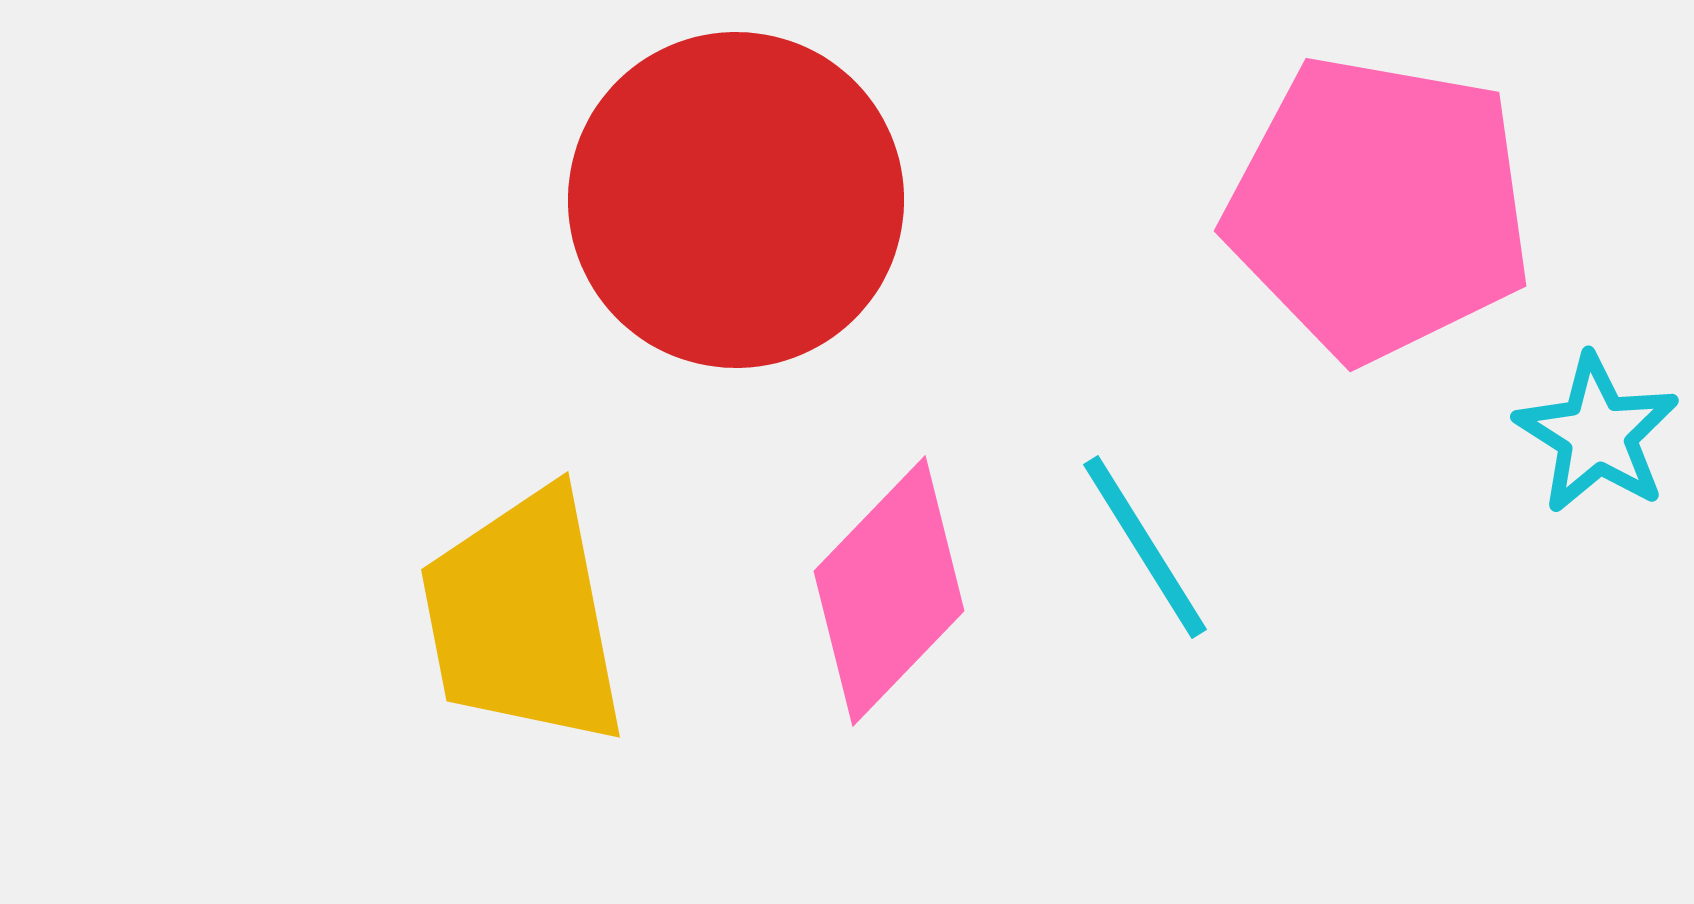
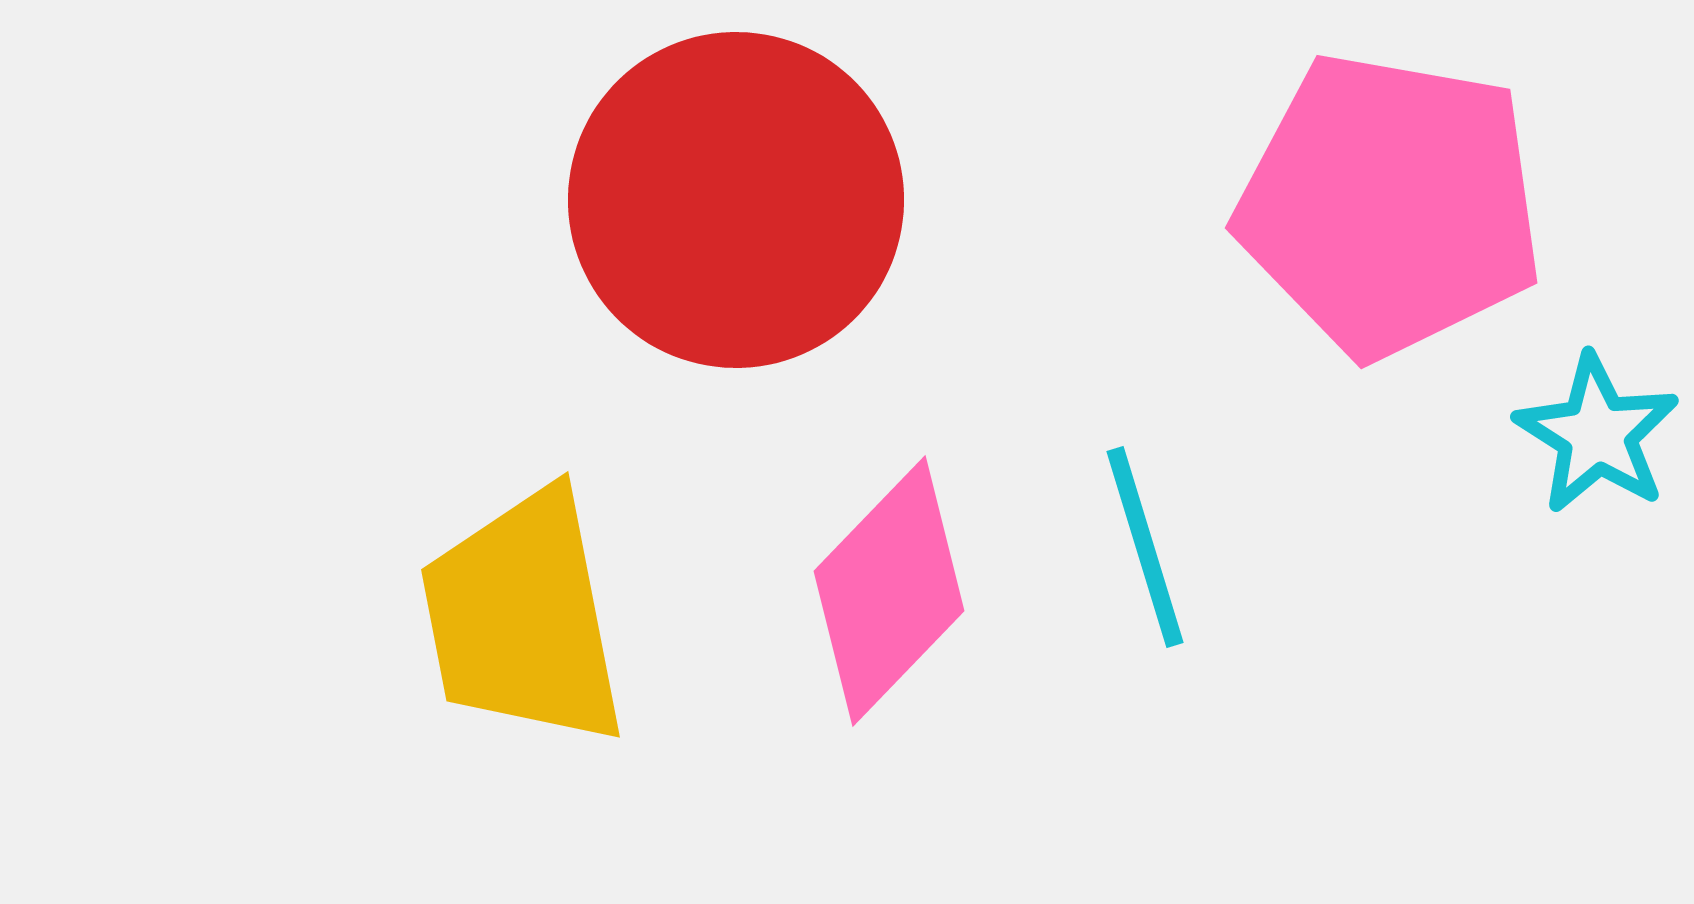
pink pentagon: moved 11 px right, 3 px up
cyan line: rotated 15 degrees clockwise
